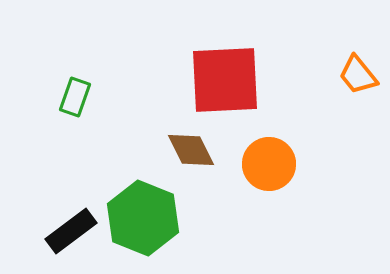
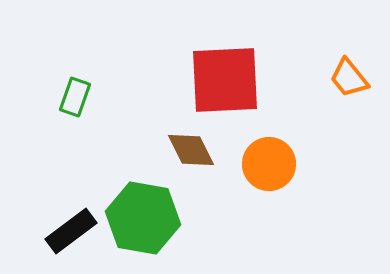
orange trapezoid: moved 9 px left, 3 px down
green hexagon: rotated 12 degrees counterclockwise
